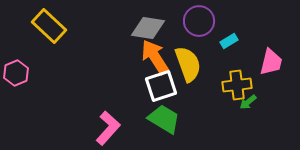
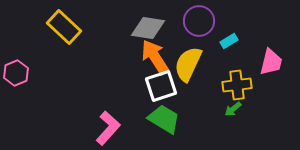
yellow rectangle: moved 15 px right, 1 px down
yellow semicircle: rotated 135 degrees counterclockwise
green arrow: moved 15 px left, 7 px down
